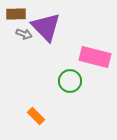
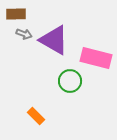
purple triangle: moved 8 px right, 13 px down; rotated 16 degrees counterclockwise
pink rectangle: moved 1 px right, 1 px down
